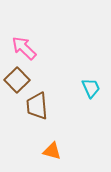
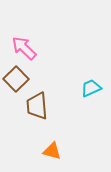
brown square: moved 1 px left, 1 px up
cyan trapezoid: rotated 90 degrees counterclockwise
